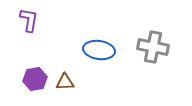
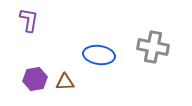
blue ellipse: moved 5 px down
